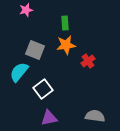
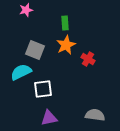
orange star: rotated 18 degrees counterclockwise
red cross: moved 2 px up; rotated 24 degrees counterclockwise
cyan semicircle: moved 2 px right; rotated 25 degrees clockwise
white square: rotated 30 degrees clockwise
gray semicircle: moved 1 px up
